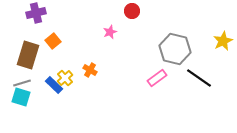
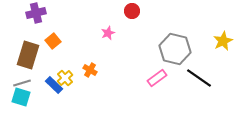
pink star: moved 2 px left, 1 px down
